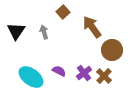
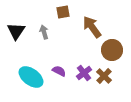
brown square: rotated 32 degrees clockwise
